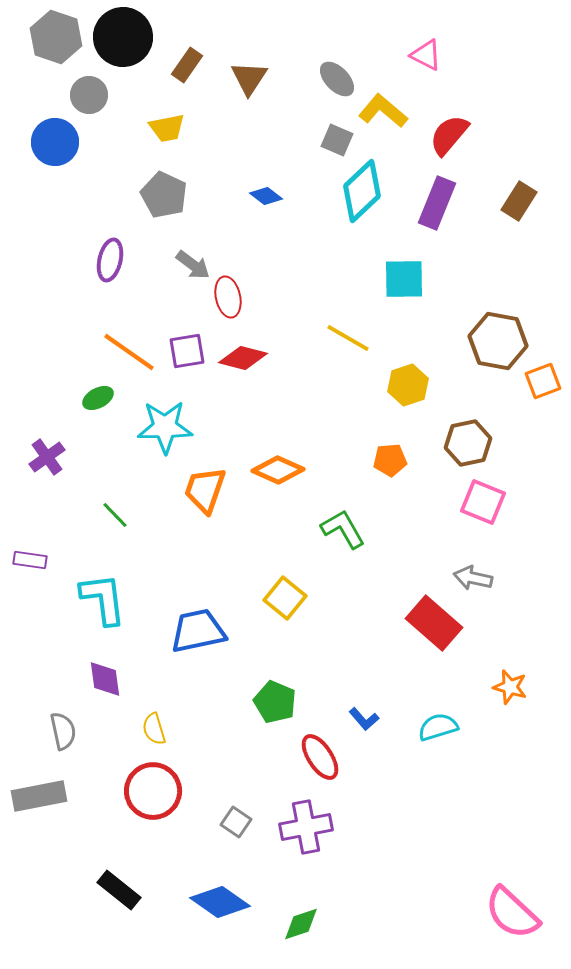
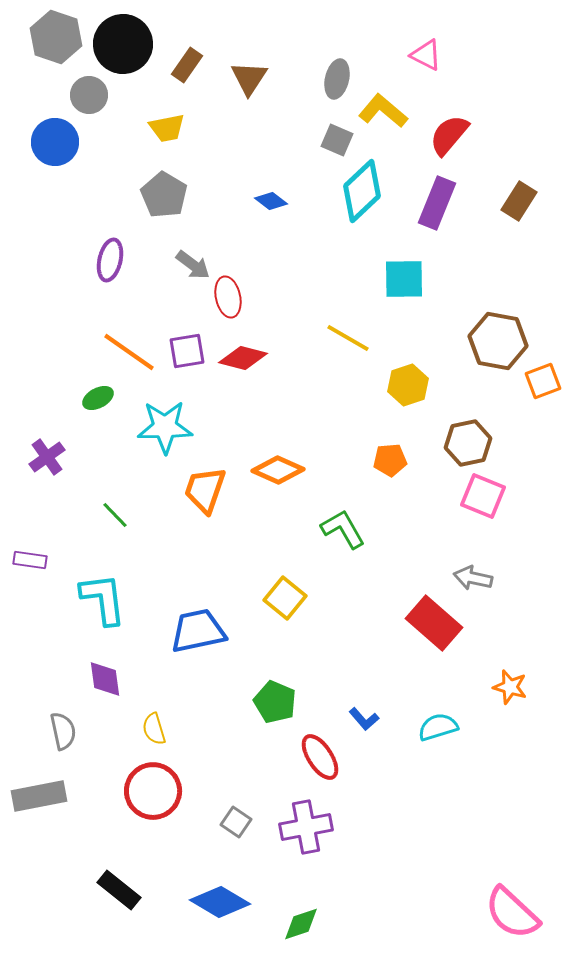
black circle at (123, 37): moved 7 px down
gray ellipse at (337, 79): rotated 57 degrees clockwise
gray pentagon at (164, 195): rotated 6 degrees clockwise
blue diamond at (266, 196): moved 5 px right, 5 px down
pink square at (483, 502): moved 6 px up
blue diamond at (220, 902): rotated 4 degrees counterclockwise
